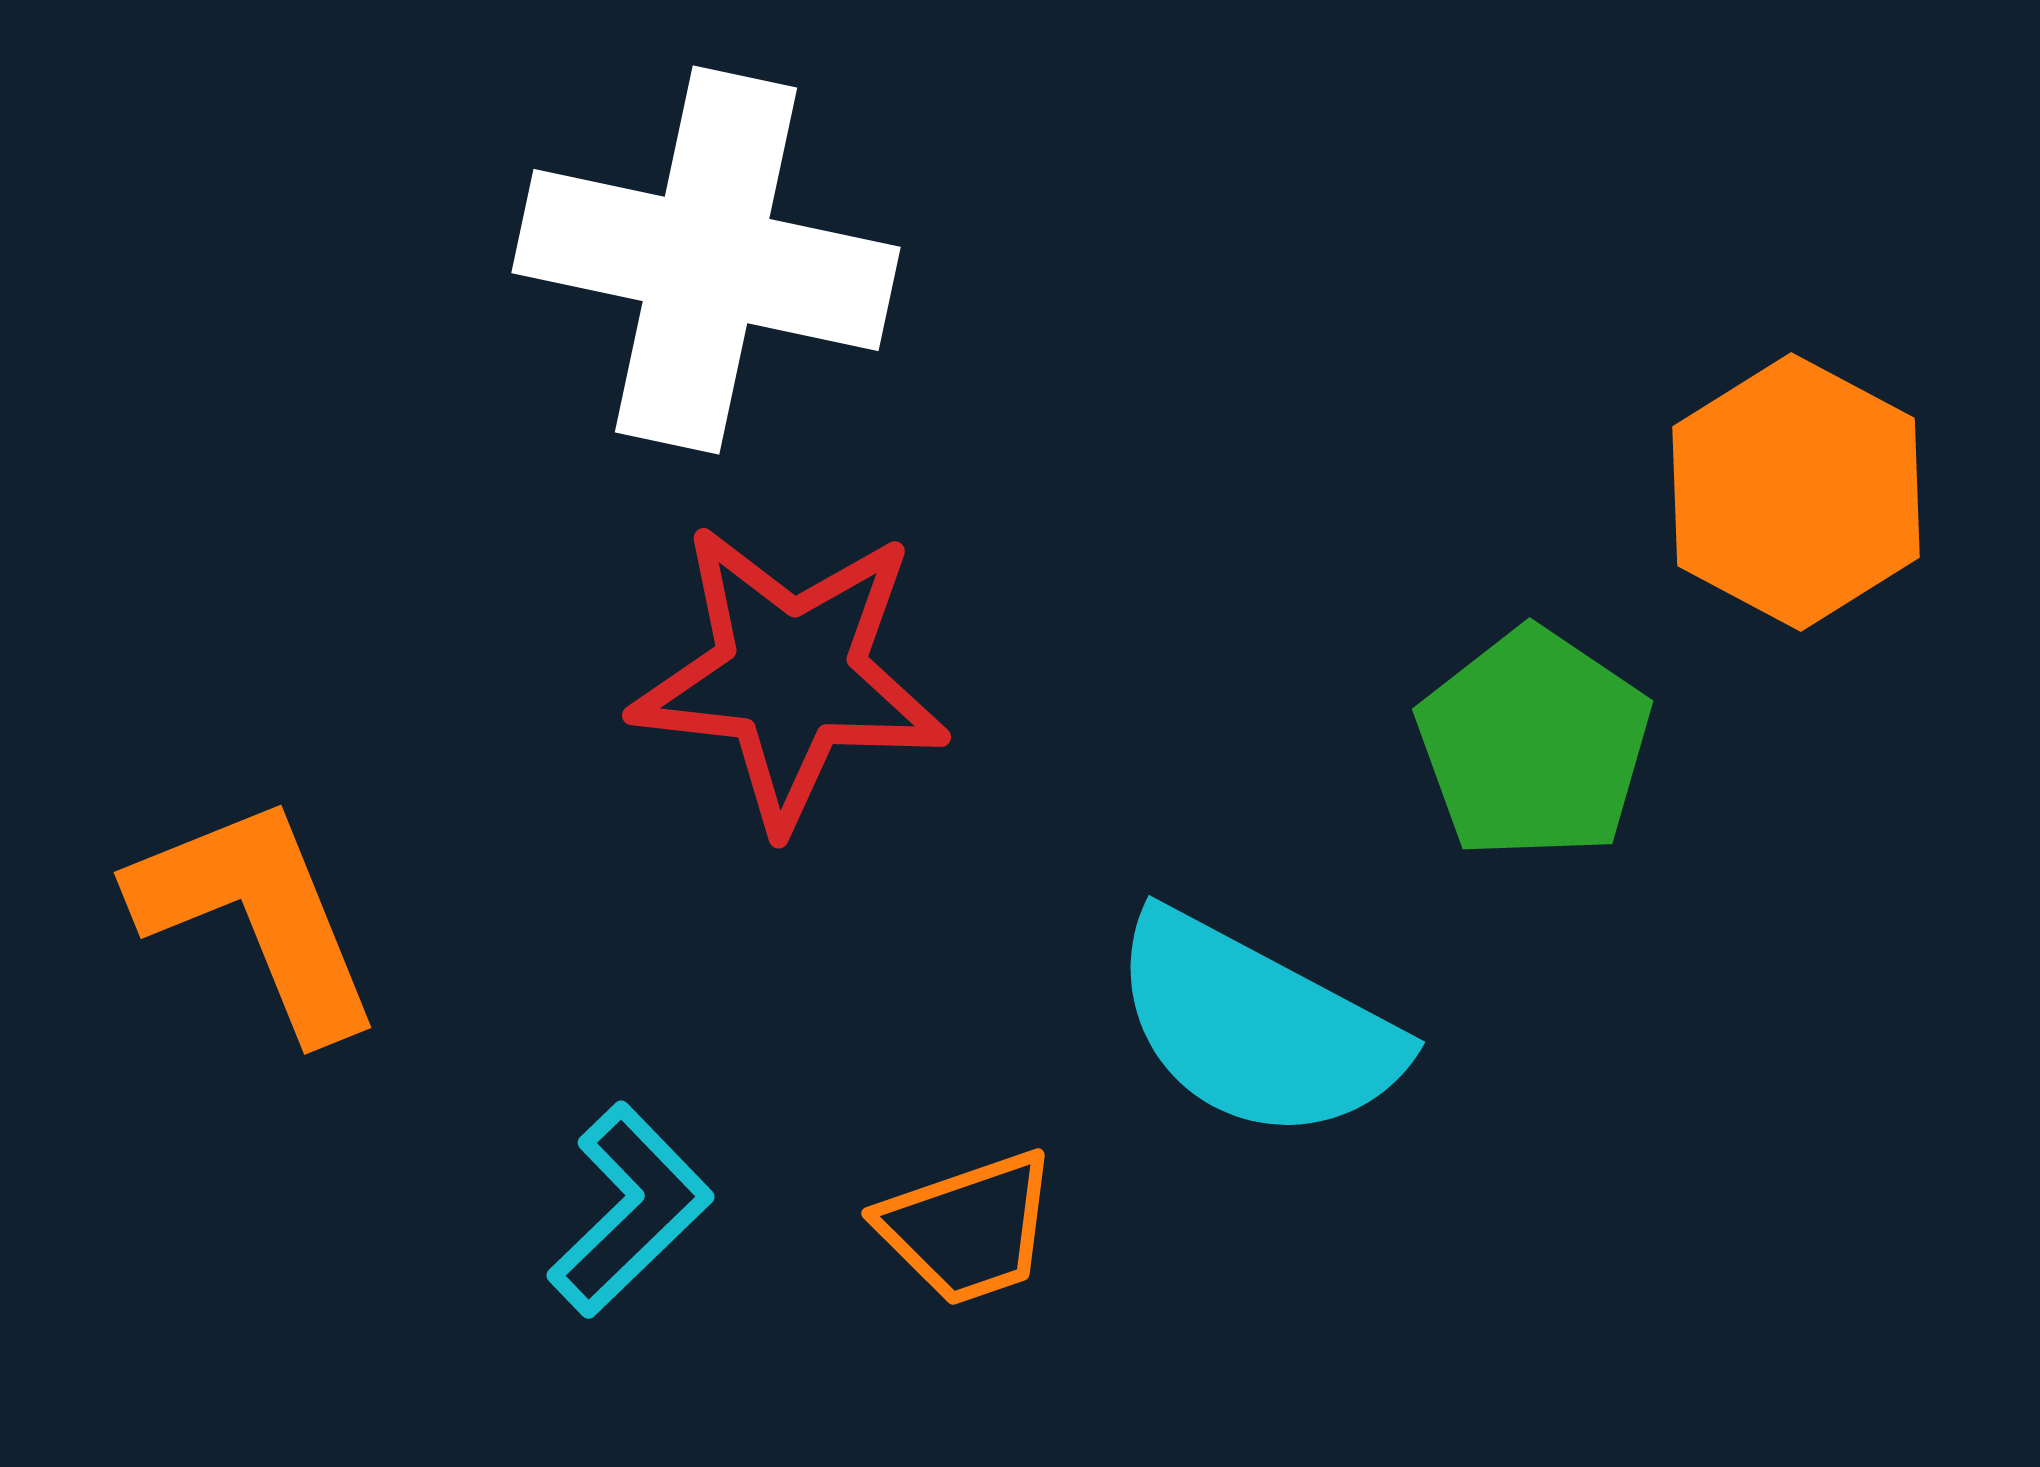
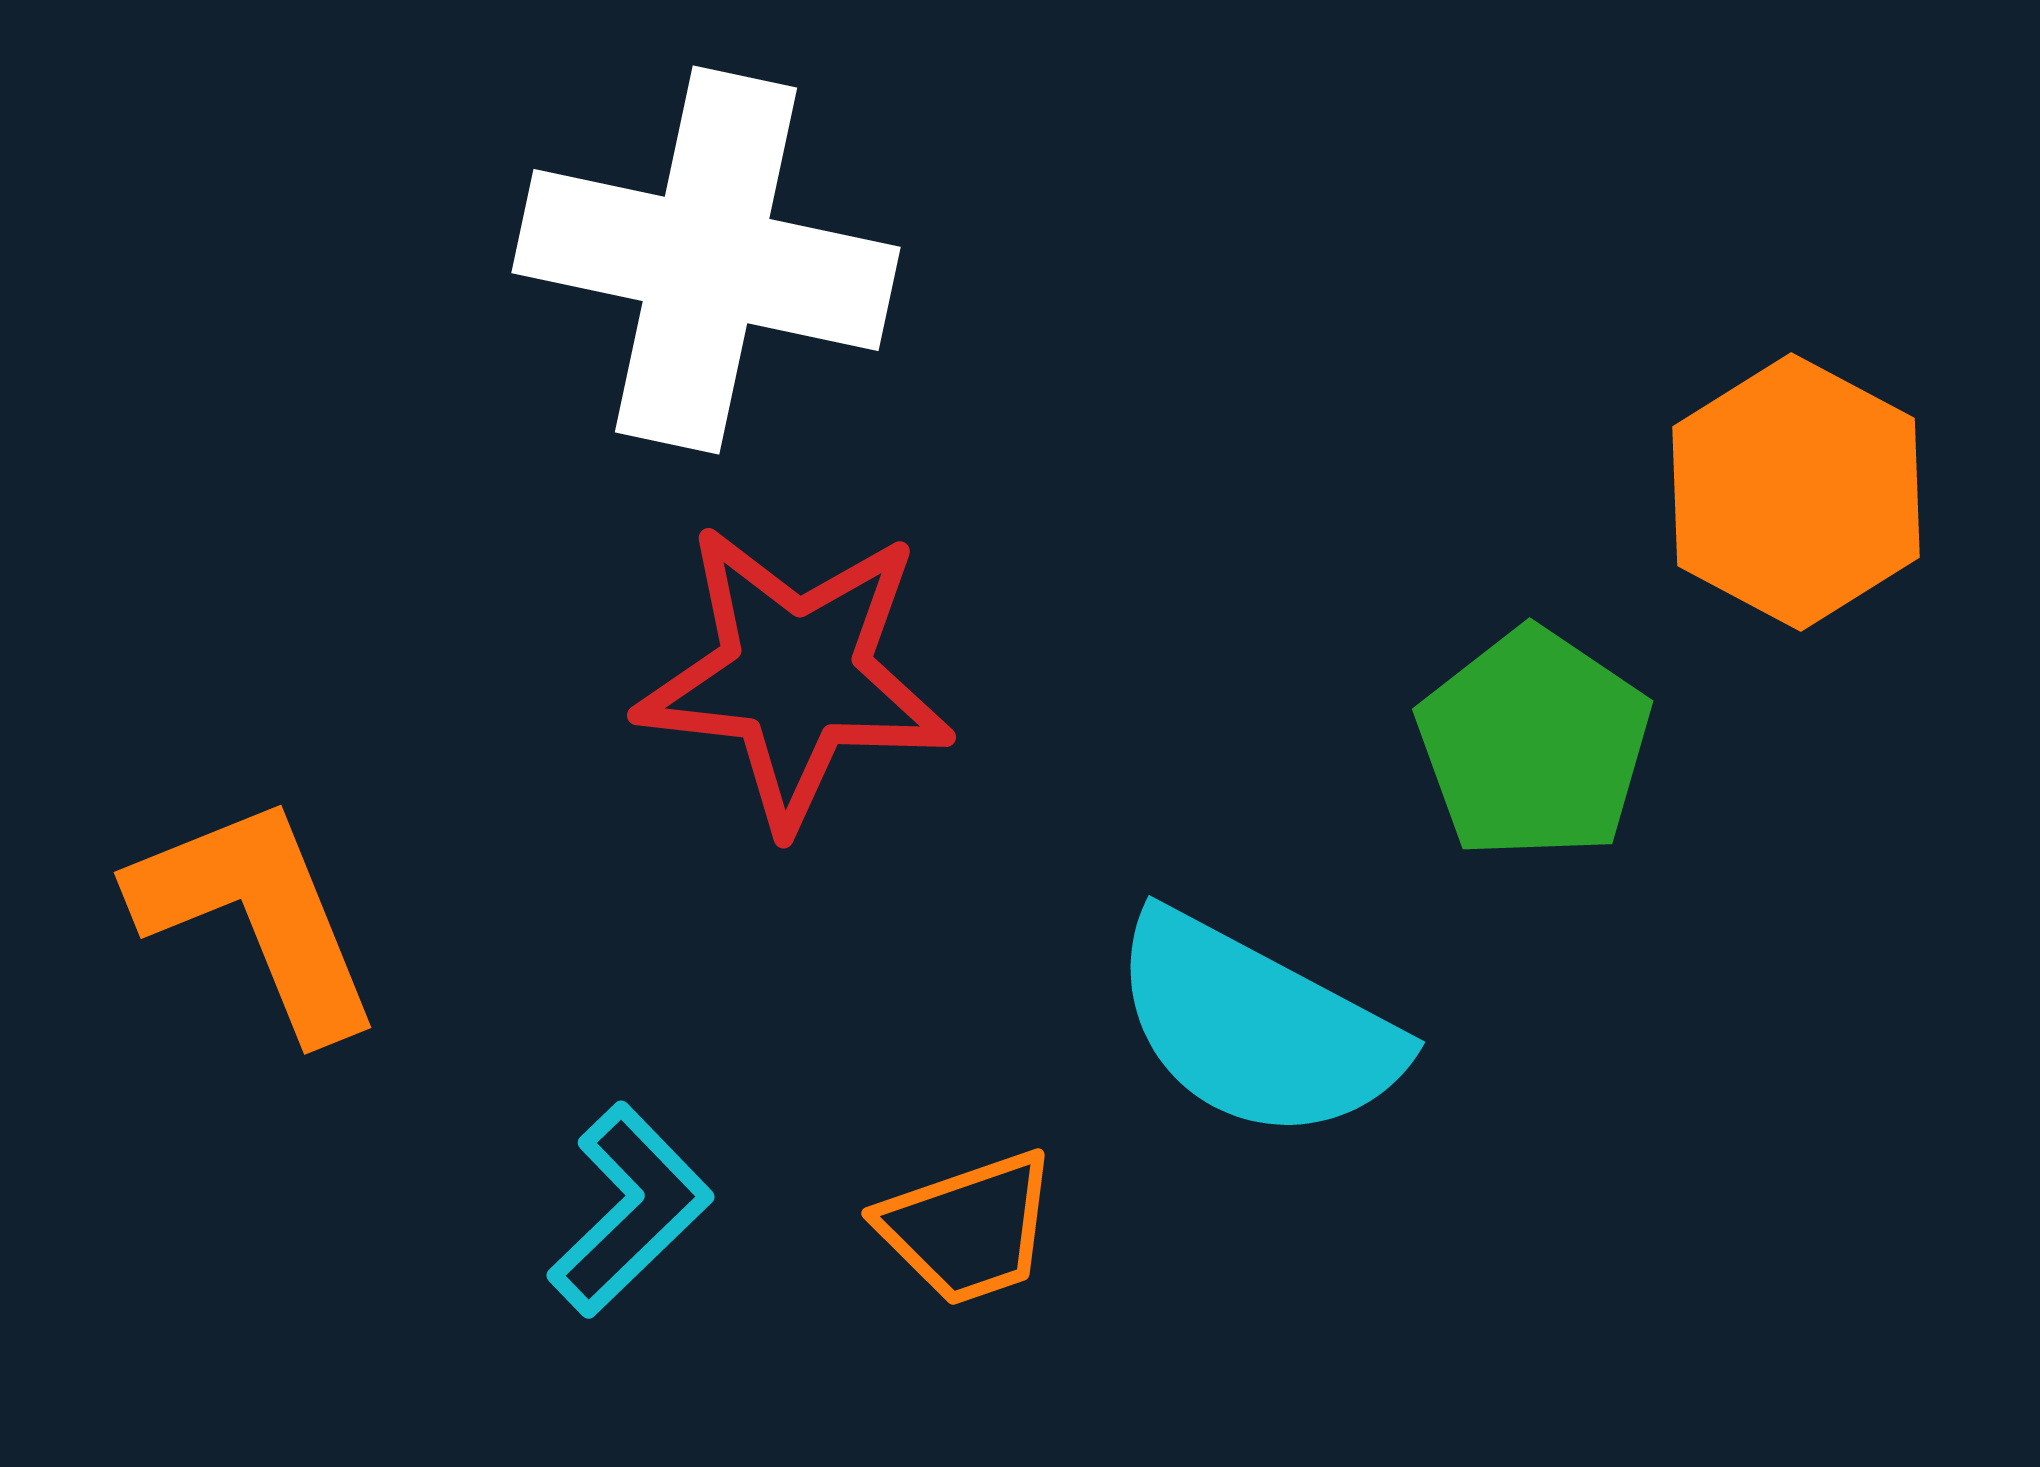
red star: moved 5 px right
